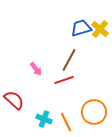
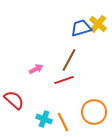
yellow cross: moved 2 px left, 5 px up
pink arrow: rotated 80 degrees counterclockwise
orange line: moved 3 px left
